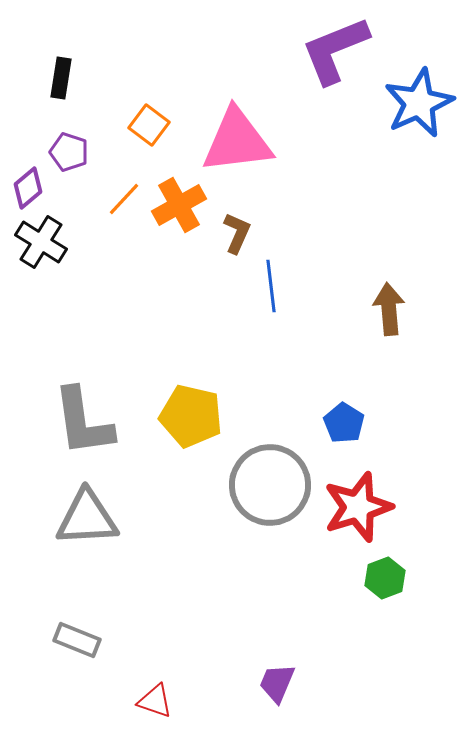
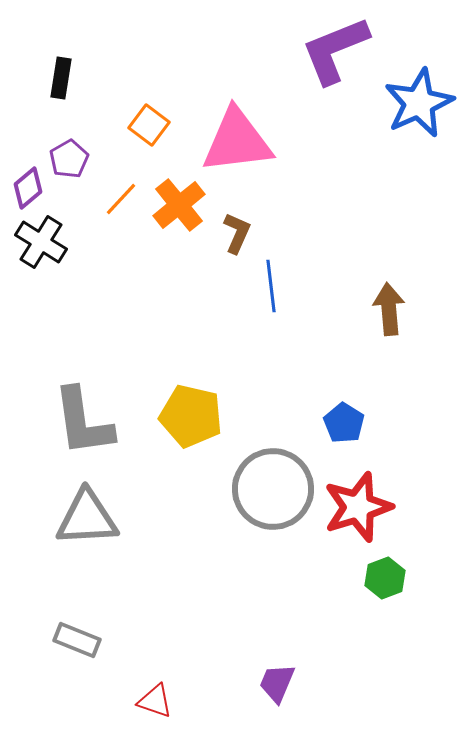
purple pentagon: moved 7 px down; rotated 24 degrees clockwise
orange line: moved 3 px left
orange cross: rotated 10 degrees counterclockwise
gray circle: moved 3 px right, 4 px down
